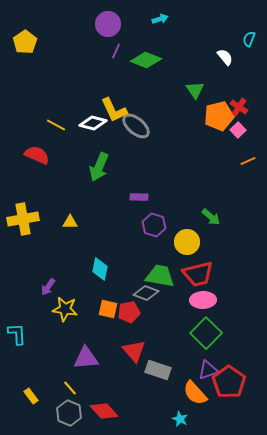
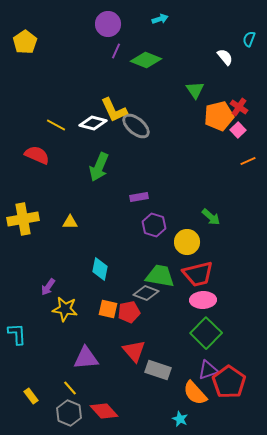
purple rectangle at (139, 197): rotated 12 degrees counterclockwise
